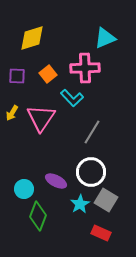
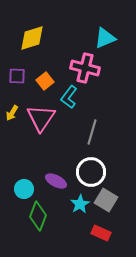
pink cross: rotated 16 degrees clockwise
orange square: moved 3 px left, 7 px down
cyan L-shape: moved 3 px left, 1 px up; rotated 80 degrees clockwise
gray line: rotated 15 degrees counterclockwise
